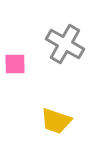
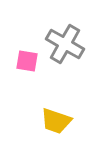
pink square: moved 12 px right, 3 px up; rotated 10 degrees clockwise
